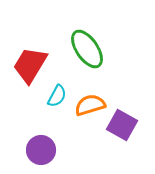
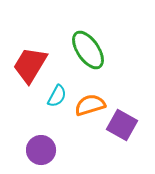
green ellipse: moved 1 px right, 1 px down
